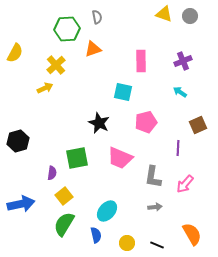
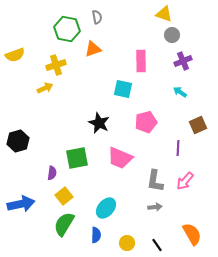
gray circle: moved 18 px left, 19 px down
green hexagon: rotated 15 degrees clockwise
yellow semicircle: moved 2 px down; rotated 42 degrees clockwise
yellow cross: rotated 24 degrees clockwise
cyan square: moved 3 px up
gray L-shape: moved 2 px right, 4 px down
pink arrow: moved 3 px up
cyan ellipse: moved 1 px left, 3 px up
blue semicircle: rotated 14 degrees clockwise
black line: rotated 32 degrees clockwise
